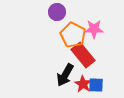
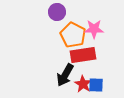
red rectangle: rotated 60 degrees counterclockwise
